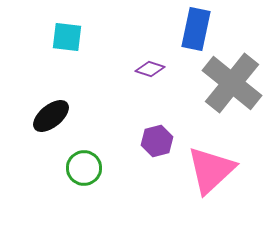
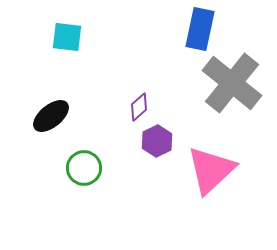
blue rectangle: moved 4 px right
purple diamond: moved 11 px left, 38 px down; rotated 60 degrees counterclockwise
purple hexagon: rotated 12 degrees counterclockwise
